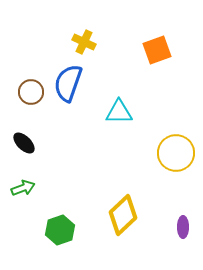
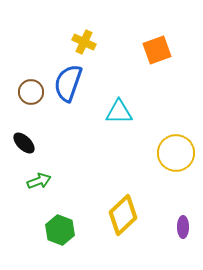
green arrow: moved 16 px right, 7 px up
green hexagon: rotated 20 degrees counterclockwise
